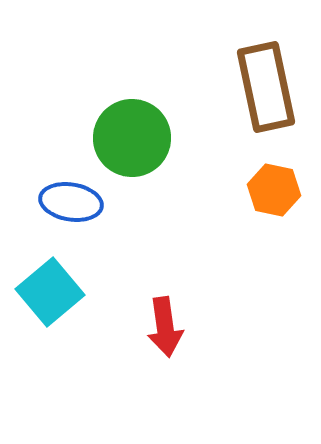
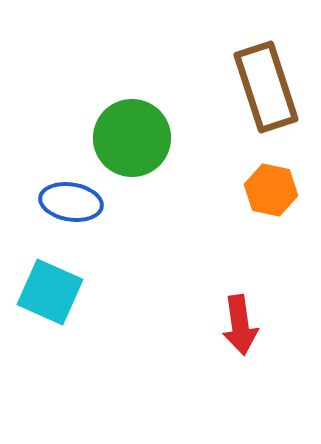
brown rectangle: rotated 6 degrees counterclockwise
orange hexagon: moved 3 px left
cyan square: rotated 26 degrees counterclockwise
red arrow: moved 75 px right, 2 px up
